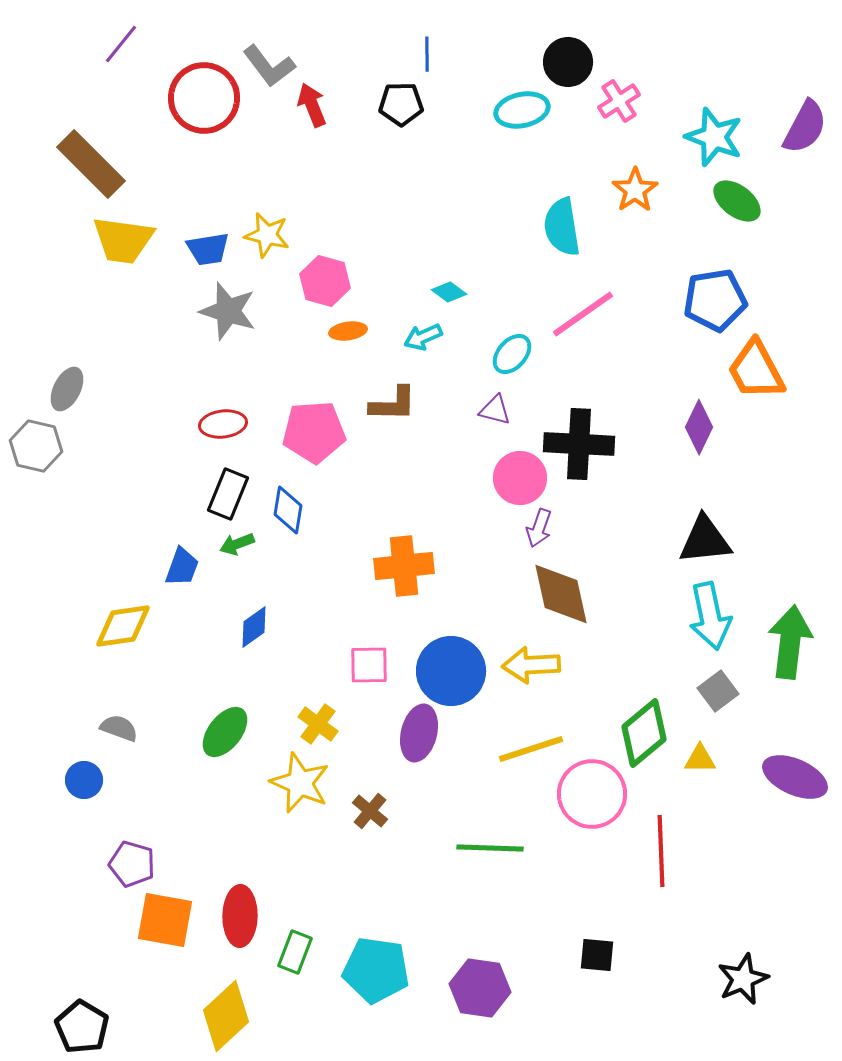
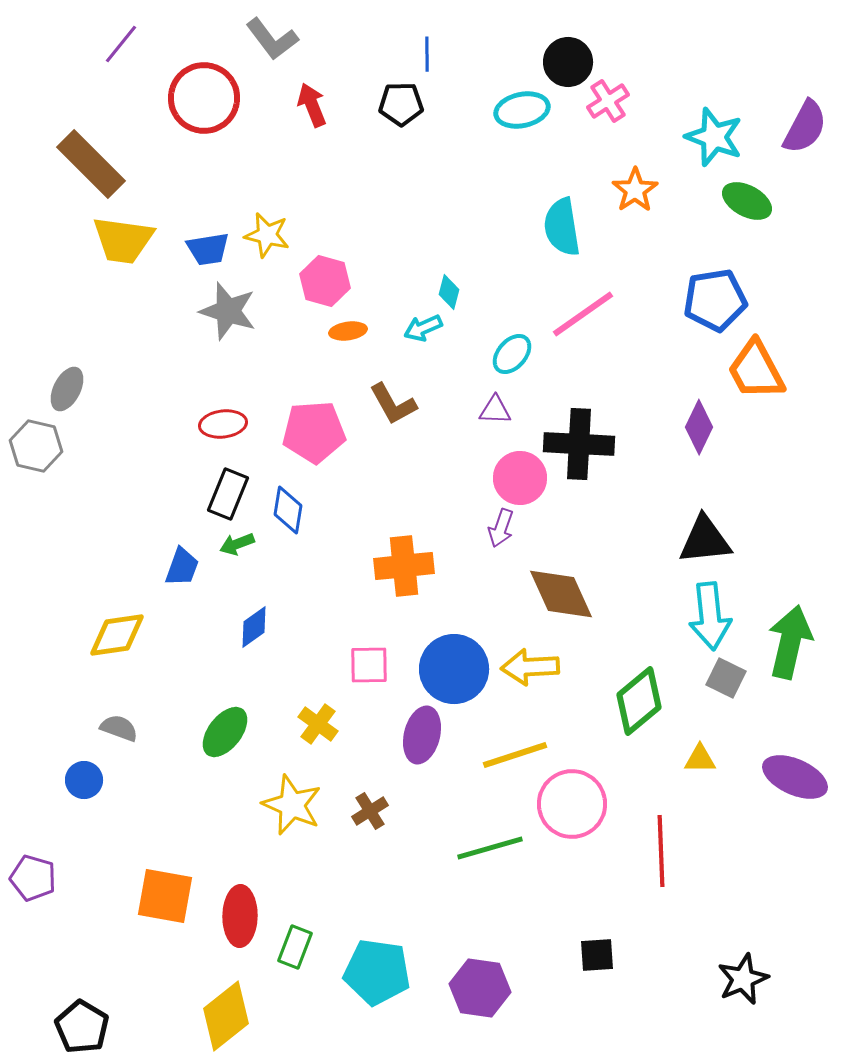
gray L-shape at (269, 66): moved 3 px right, 27 px up
pink cross at (619, 101): moved 11 px left
green ellipse at (737, 201): moved 10 px right; rotated 9 degrees counterclockwise
cyan diamond at (449, 292): rotated 68 degrees clockwise
cyan arrow at (423, 337): moved 9 px up
brown L-shape at (393, 404): rotated 60 degrees clockwise
purple triangle at (495, 410): rotated 12 degrees counterclockwise
purple arrow at (539, 528): moved 38 px left
brown diamond at (561, 594): rotated 12 degrees counterclockwise
cyan arrow at (710, 616): rotated 6 degrees clockwise
yellow diamond at (123, 626): moved 6 px left, 9 px down
green arrow at (790, 642): rotated 6 degrees clockwise
yellow arrow at (531, 665): moved 1 px left, 2 px down
blue circle at (451, 671): moved 3 px right, 2 px up
gray square at (718, 691): moved 8 px right, 13 px up; rotated 27 degrees counterclockwise
purple ellipse at (419, 733): moved 3 px right, 2 px down
green diamond at (644, 733): moved 5 px left, 32 px up
yellow line at (531, 749): moved 16 px left, 6 px down
yellow star at (300, 783): moved 8 px left, 22 px down
pink circle at (592, 794): moved 20 px left, 10 px down
brown cross at (370, 811): rotated 18 degrees clockwise
green line at (490, 848): rotated 18 degrees counterclockwise
purple pentagon at (132, 864): moved 99 px left, 14 px down
orange square at (165, 920): moved 24 px up
green rectangle at (295, 952): moved 5 px up
black square at (597, 955): rotated 9 degrees counterclockwise
cyan pentagon at (376, 970): moved 1 px right, 2 px down
yellow diamond at (226, 1016): rotated 4 degrees clockwise
